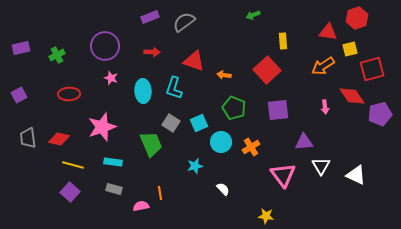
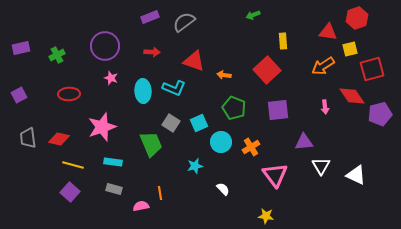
cyan L-shape at (174, 88): rotated 85 degrees counterclockwise
pink triangle at (283, 175): moved 8 px left
